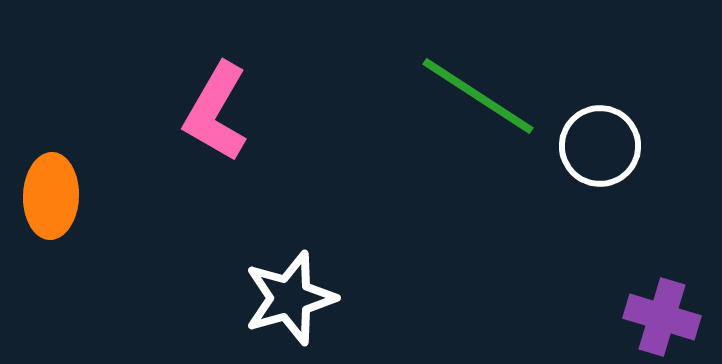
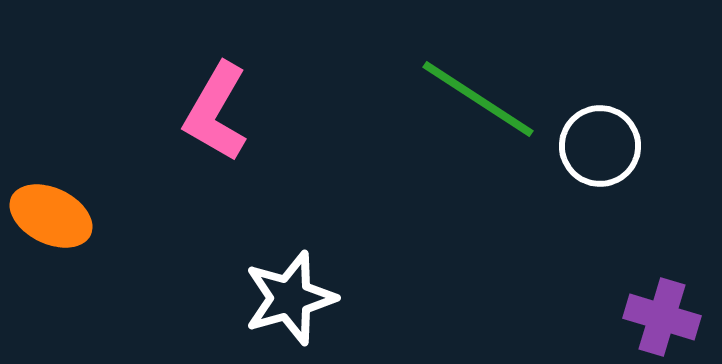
green line: moved 3 px down
orange ellipse: moved 20 px down; rotated 66 degrees counterclockwise
